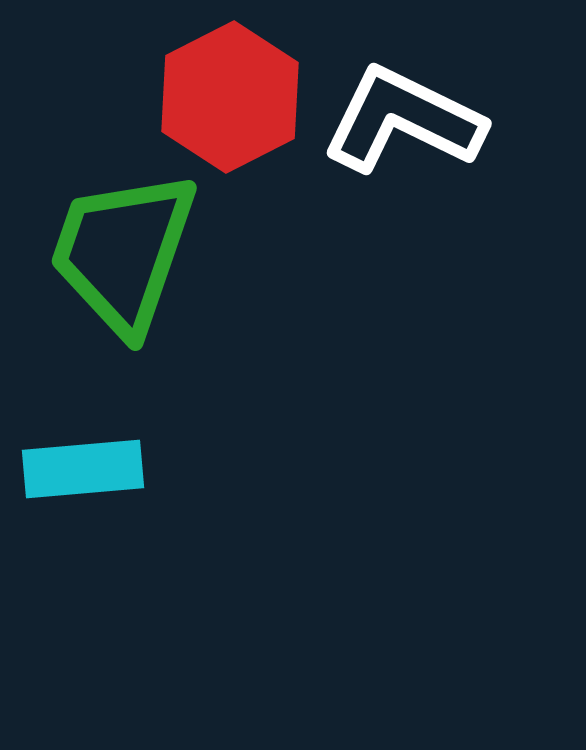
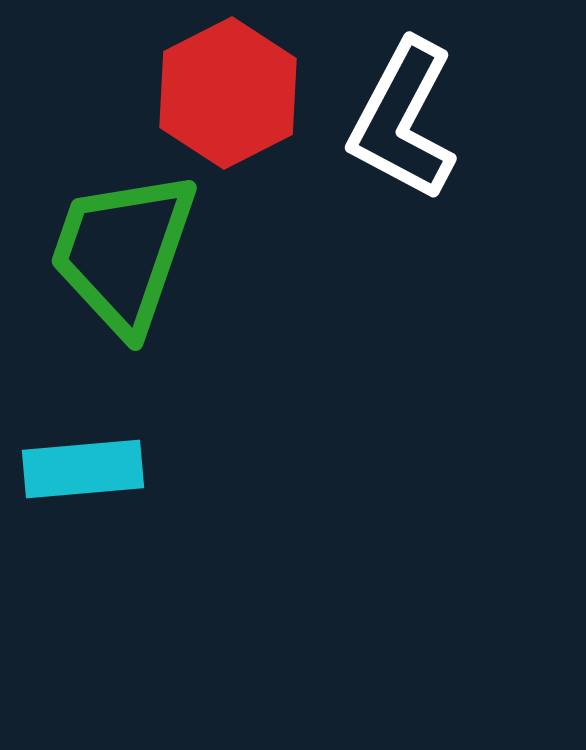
red hexagon: moved 2 px left, 4 px up
white L-shape: rotated 88 degrees counterclockwise
